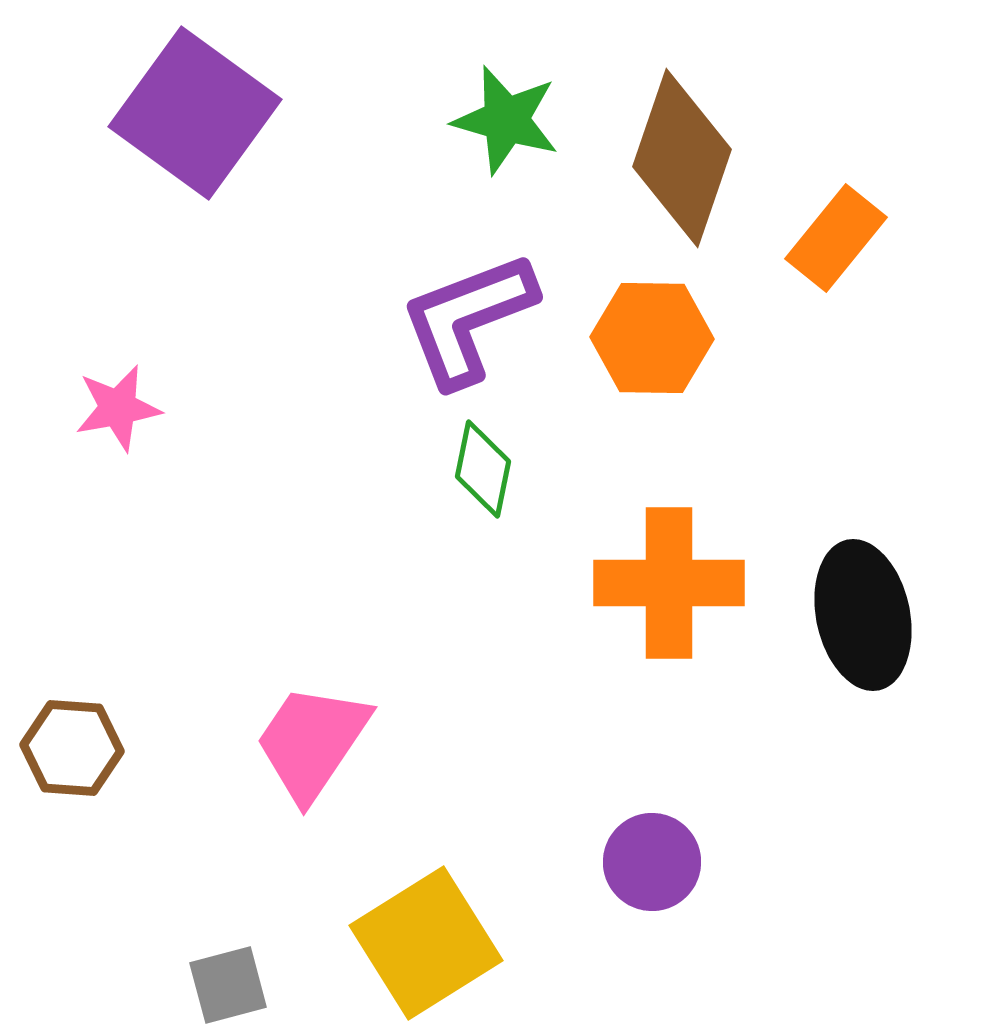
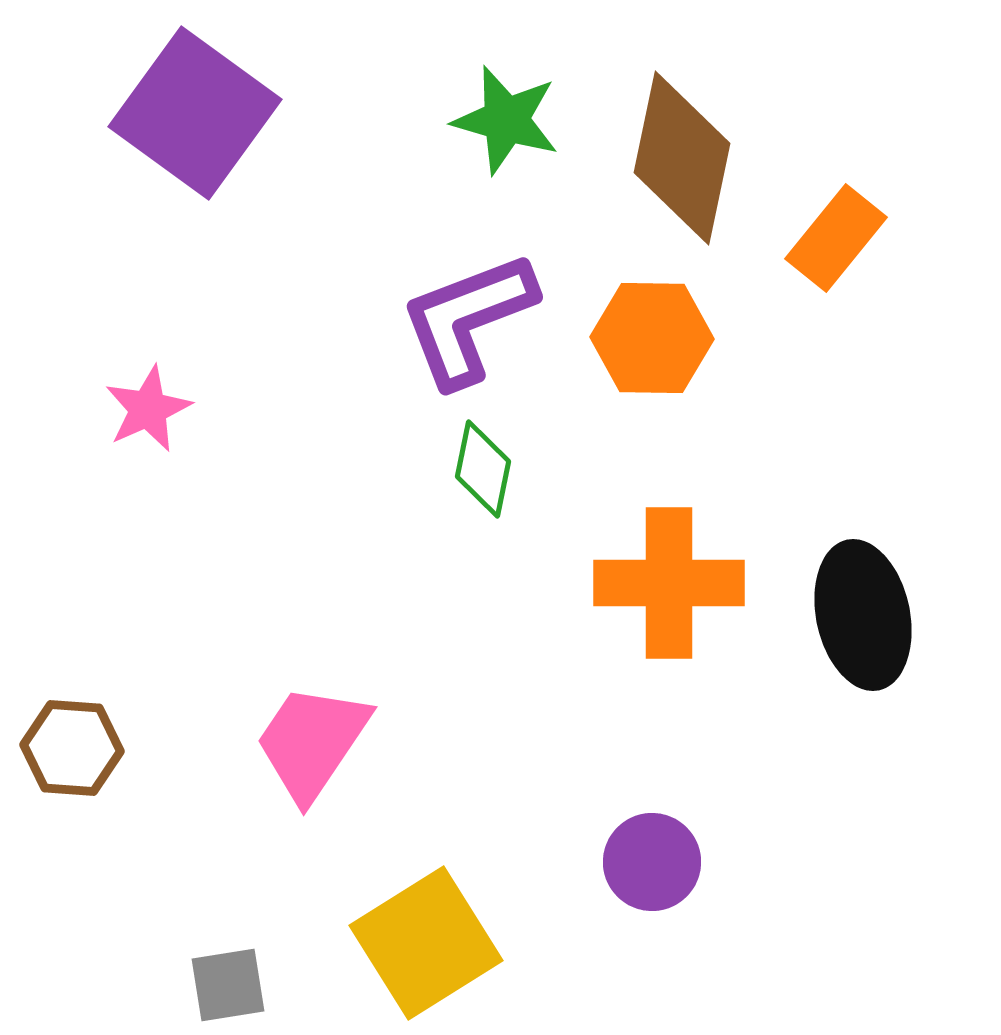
brown diamond: rotated 7 degrees counterclockwise
pink star: moved 30 px right, 1 px down; rotated 14 degrees counterclockwise
gray square: rotated 6 degrees clockwise
